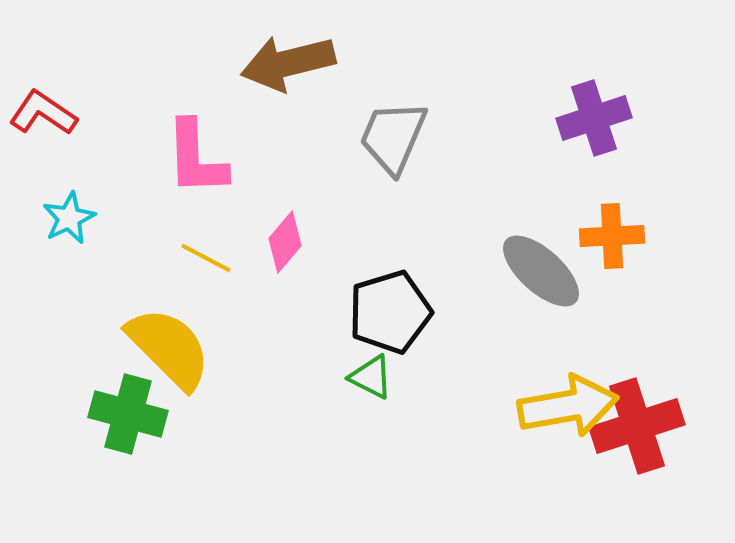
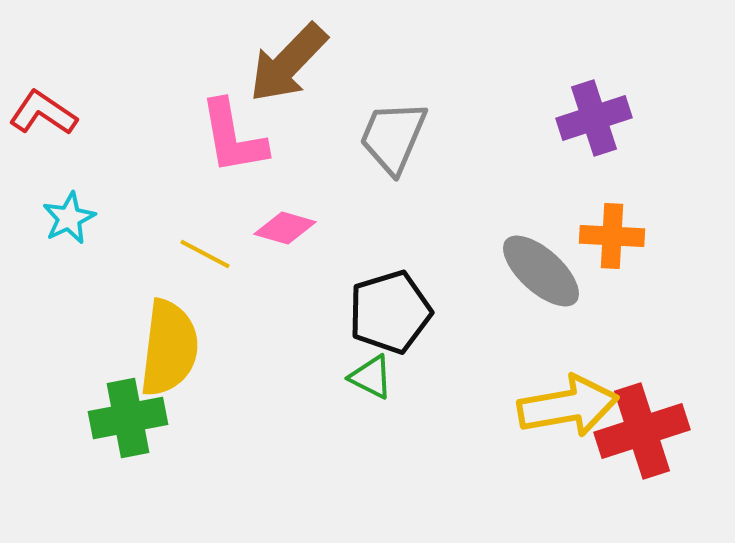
brown arrow: rotated 32 degrees counterclockwise
pink L-shape: moved 37 px right, 21 px up; rotated 8 degrees counterclockwise
orange cross: rotated 6 degrees clockwise
pink diamond: moved 14 px up; rotated 66 degrees clockwise
yellow line: moved 1 px left, 4 px up
yellow semicircle: rotated 52 degrees clockwise
green cross: moved 4 px down; rotated 26 degrees counterclockwise
red cross: moved 5 px right, 5 px down
